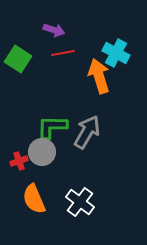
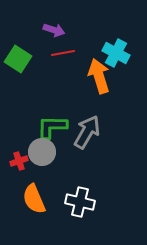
white cross: rotated 24 degrees counterclockwise
